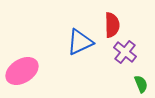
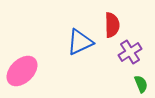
purple cross: moved 5 px right; rotated 20 degrees clockwise
pink ellipse: rotated 12 degrees counterclockwise
